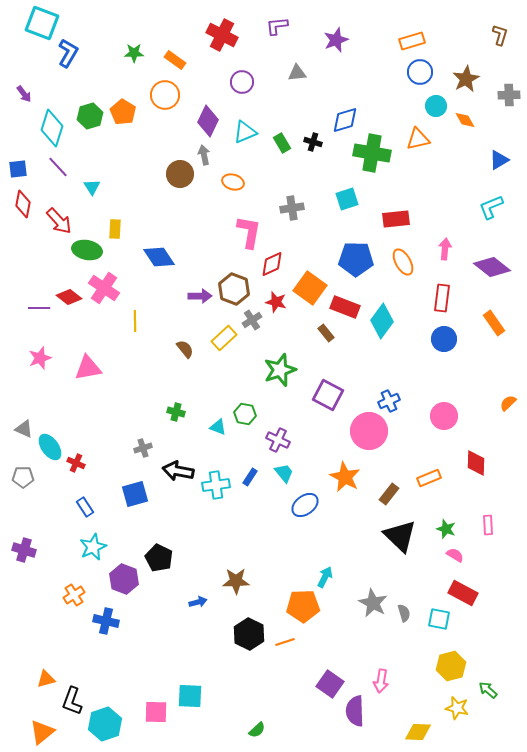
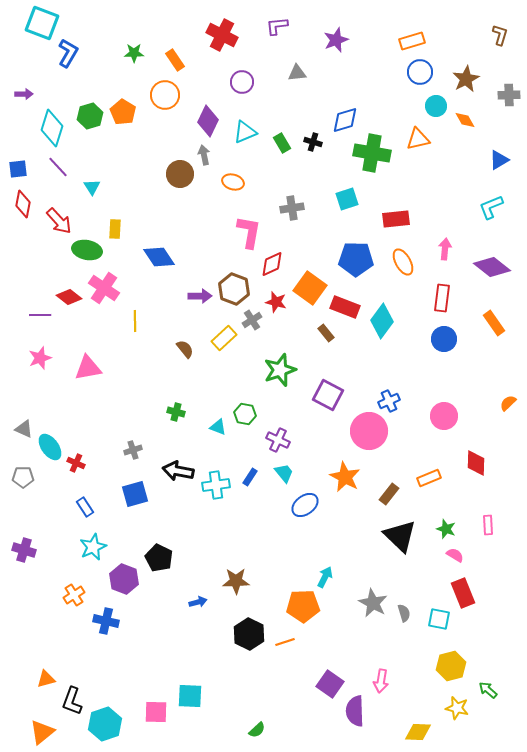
orange rectangle at (175, 60): rotated 20 degrees clockwise
purple arrow at (24, 94): rotated 54 degrees counterclockwise
purple line at (39, 308): moved 1 px right, 7 px down
gray cross at (143, 448): moved 10 px left, 2 px down
red rectangle at (463, 593): rotated 40 degrees clockwise
